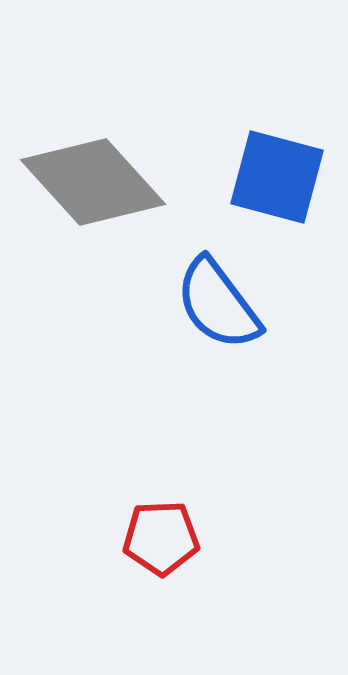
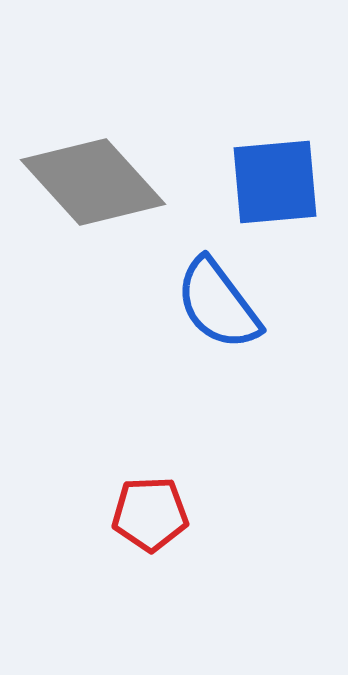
blue square: moved 2 px left, 5 px down; rotated 20 degrees counterclockwise
red pentagon: moved 11 px left, 24 px up
